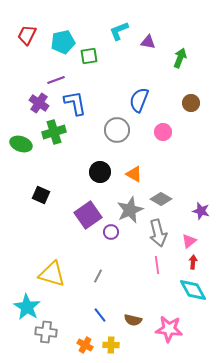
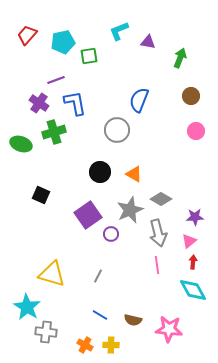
red trapezoid: rotated 15 degrees clockwise
brown circle: moved 7 px up
pink circle: moved 33 px right, 1 px up
purple star: moved 6 px left, 6 px down; rotated 18 degrees counterclockwise
purple circle: moved 2 px down
blue line: rotated 21 degrees counterclockwise
